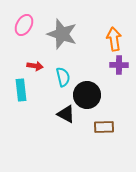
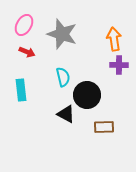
red arrow: moved 8 px left, 14 px up; rotated 14 degrees clockwise
